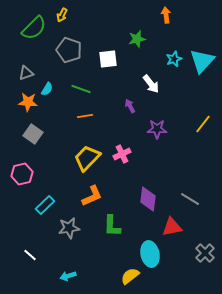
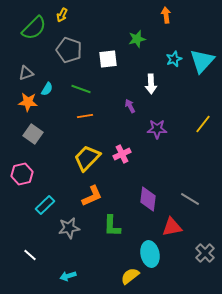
white arrow: rotated 36 degrees clockwise
